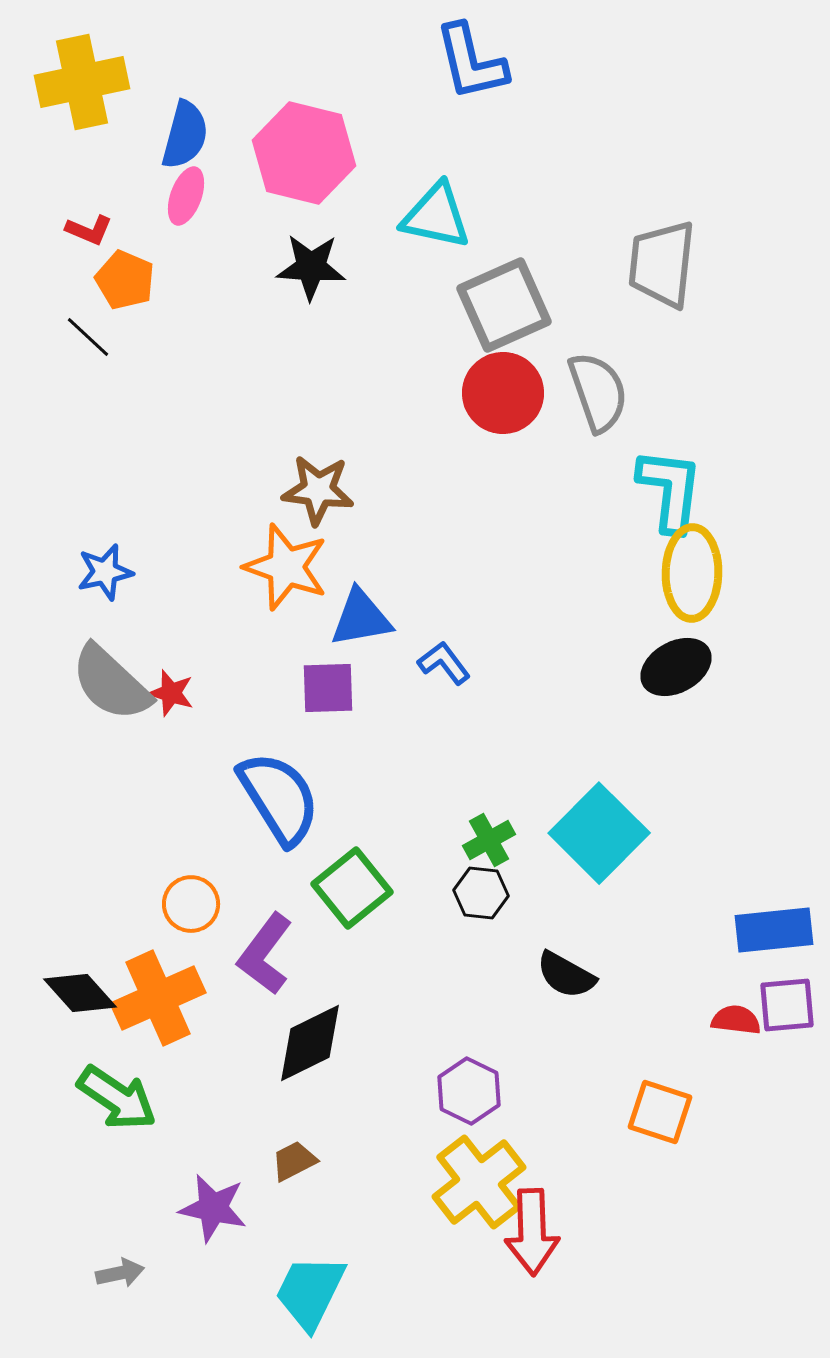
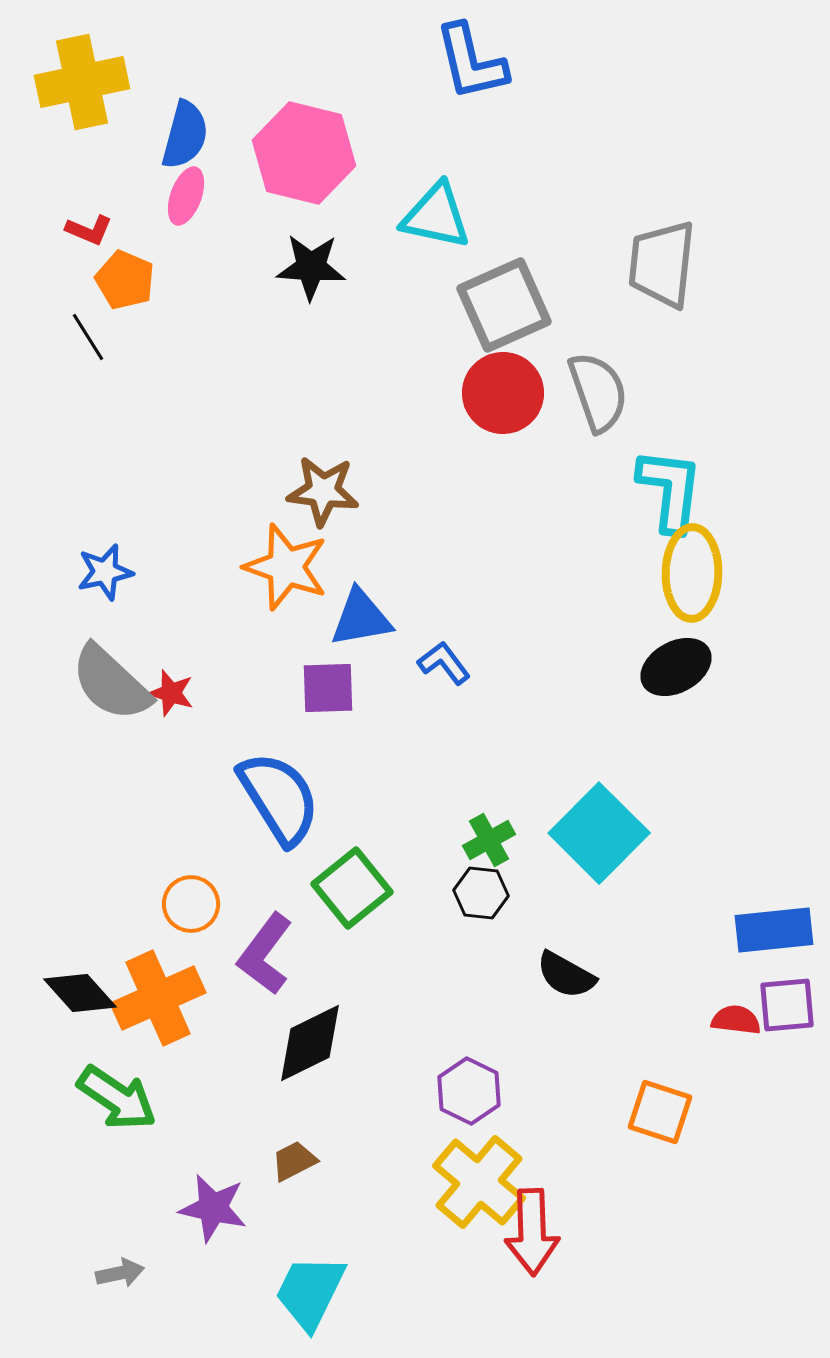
black line at (88, 337): rotated 15 degrees clockwise
brown star at (318, 490): moved 5 px right, 1 px down
yellow cross at (479, 1182): rotated 12 degrees counterclockwise
